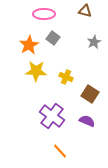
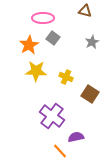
pink ellipse: moved 1 px left, 4 px down
gray star: moved 2 px left
purple semicircle: moved 11 px left, 16 px down; rotated 35 degrees counterclockwise
